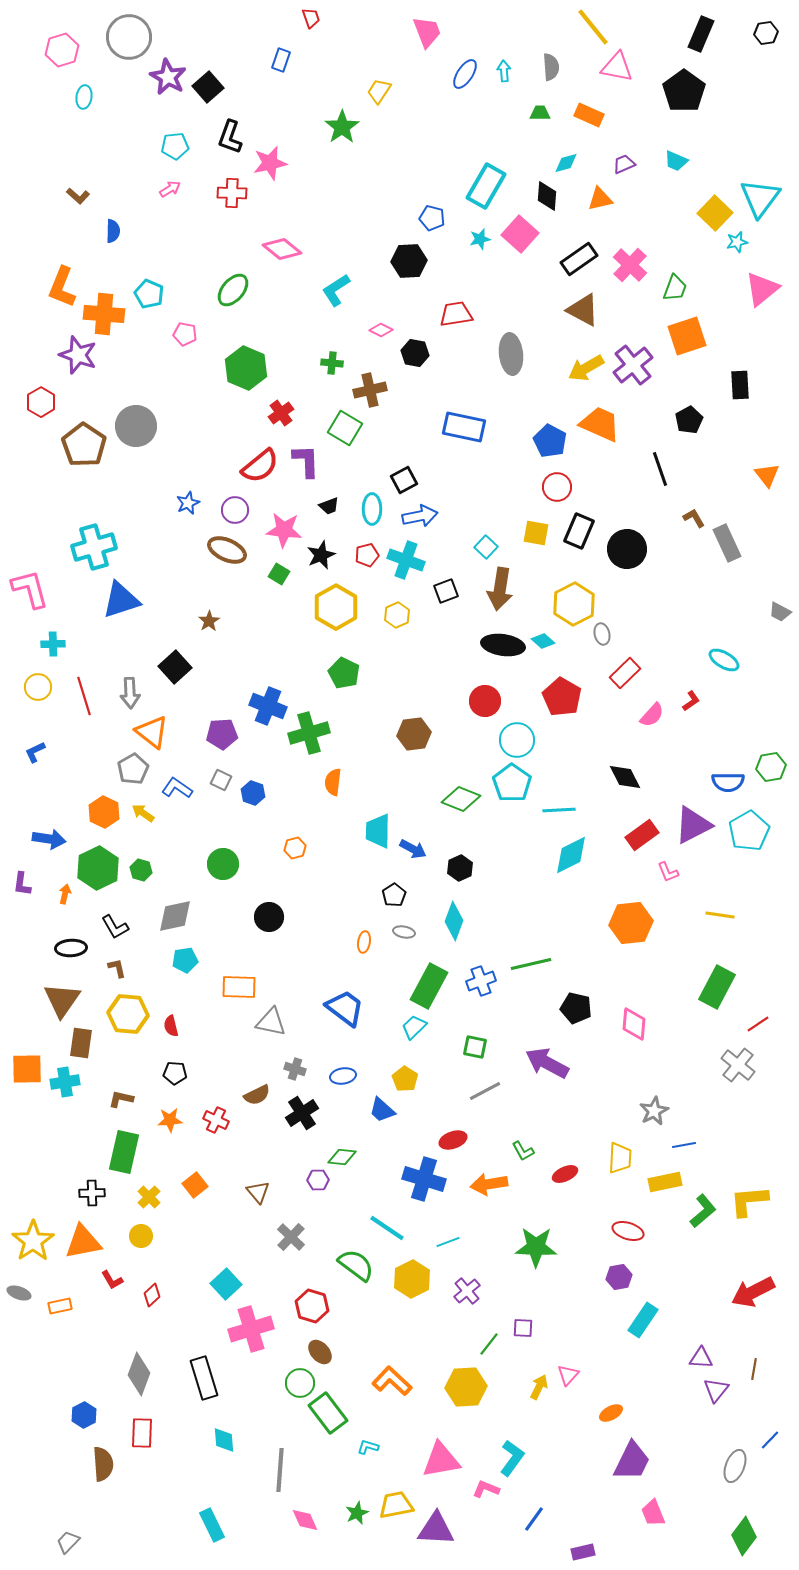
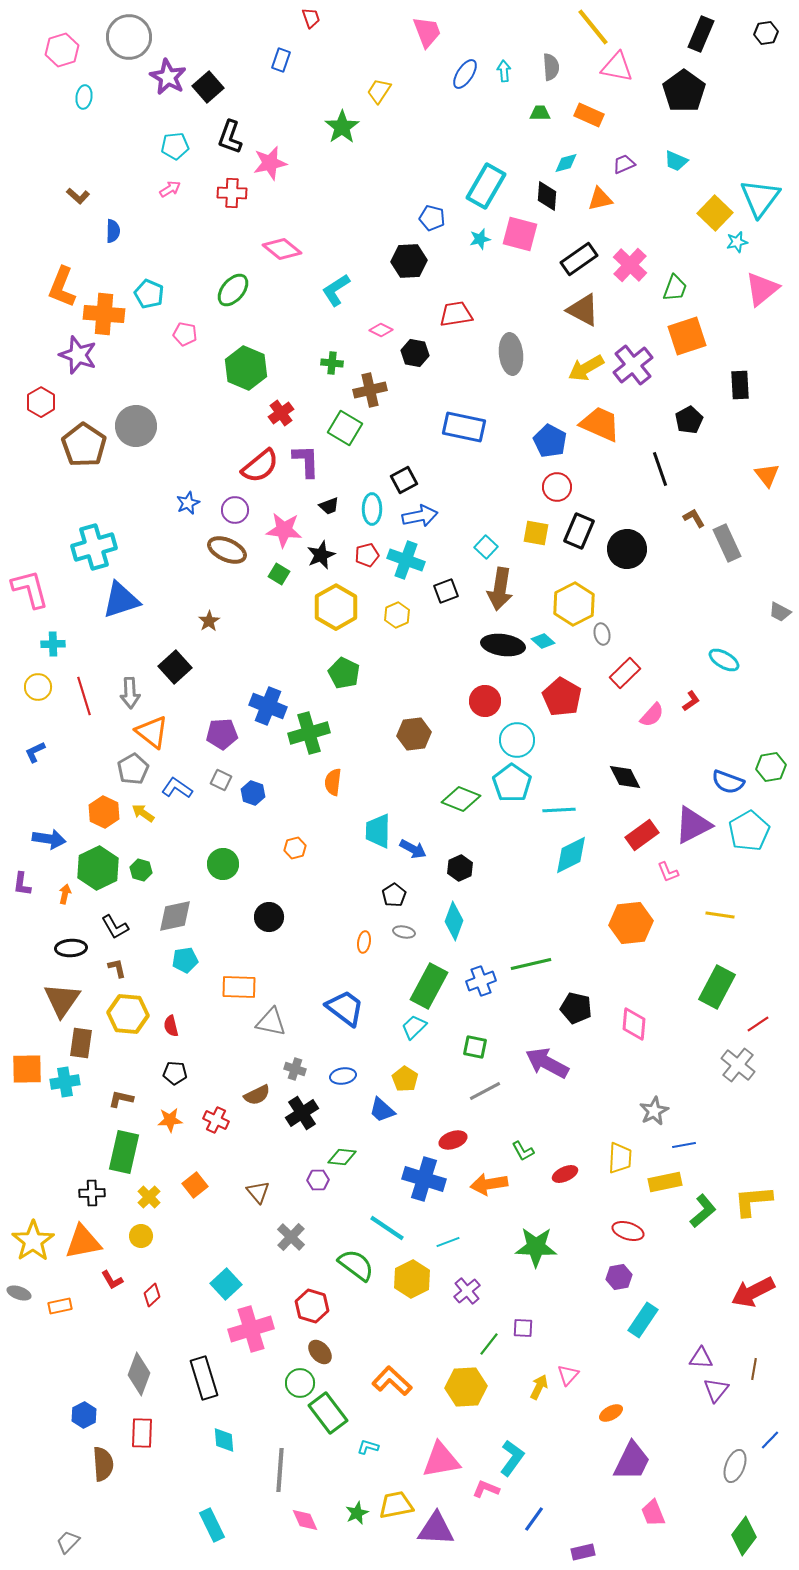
pink square at (520, 234): rotated 27 degrees counterclockwise
blue semicircle at (728, 782): rotated 20 degrees clockwise
yellow L-shape at (749, 1201): moved 4 px right
